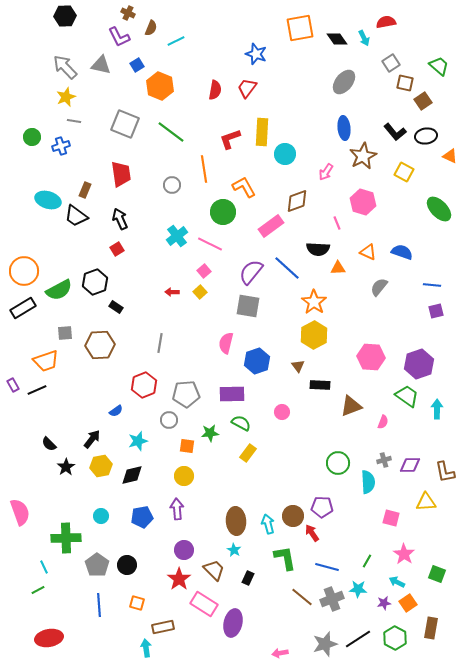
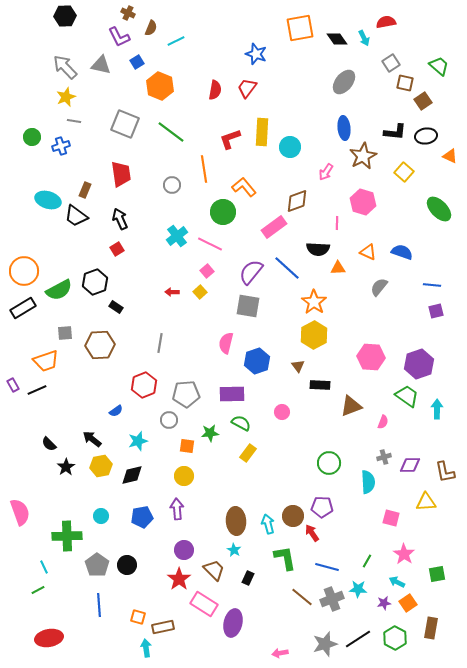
blue square at (137, 65): moved 3 px up
black L-shape at (395, 132): rotated 45 degrees counterclockwise
cyan circle at (285, 154): moved 5 px right, 7 px up
yellow square at (404, 172): rotated 12 degrees clockwise
orange L-shape at (244, 187): rotated 10 degrees counterclockwise
pink line at (337, 223): rotated 24 degrees clockwise
pink rectangle at (271, 226): moved 3 px right, 1 px down
pink square at (204, 271): moved 3 px right
black arrow at (92, 439): rotated 90 degrees counterclockwise
gray cross at (384, 460): moved 3 px up
green circle at (338, 463): moved 9 px left
green cross at (66, 538): moved 1 px right, 2 px up
green square at (437, 574): rotated 30 degrees counterclockwise
orange square at (137, 603): moved 1 px right, 14 px down
